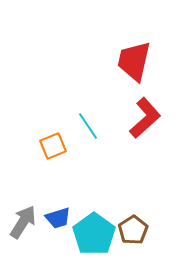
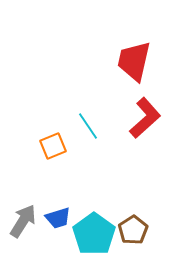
gray arrow: moved 1 px up
